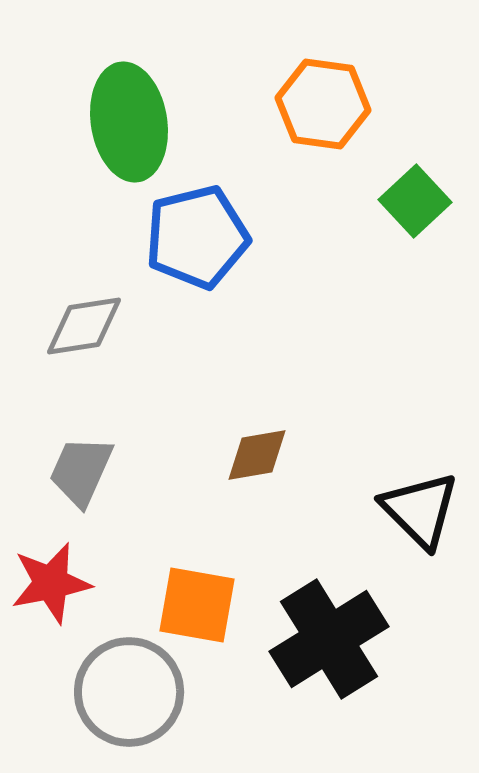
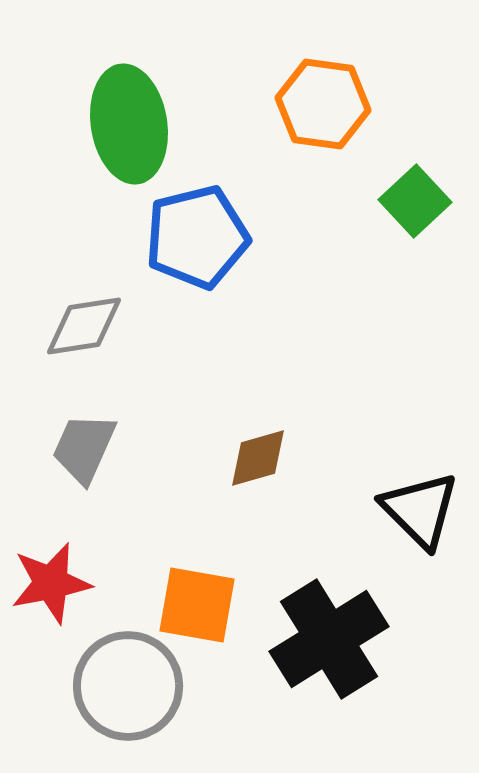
green ellipse: moved 2 px down
brown diamond: moved 1 px right, 3 px down; rotated 6 degrees counterclockwise
gray trapezoid: moved 3 px right, 23 px up
gray circle: moved 1 px left, 6 px up
